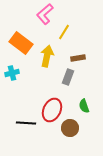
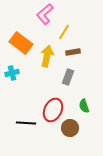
brown rectangle: moved 5 px left, 6 px up
red ellipse: moved 1 px right
